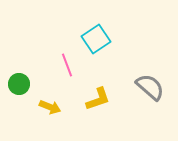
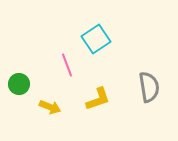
gray semicircle: moved 1 px left; rotated 40 degrees clockwise
